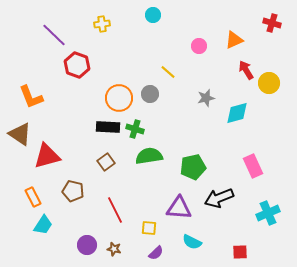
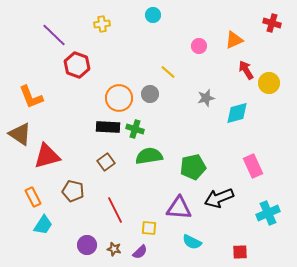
purple semicircle: moved 16 px left, 1 px up
